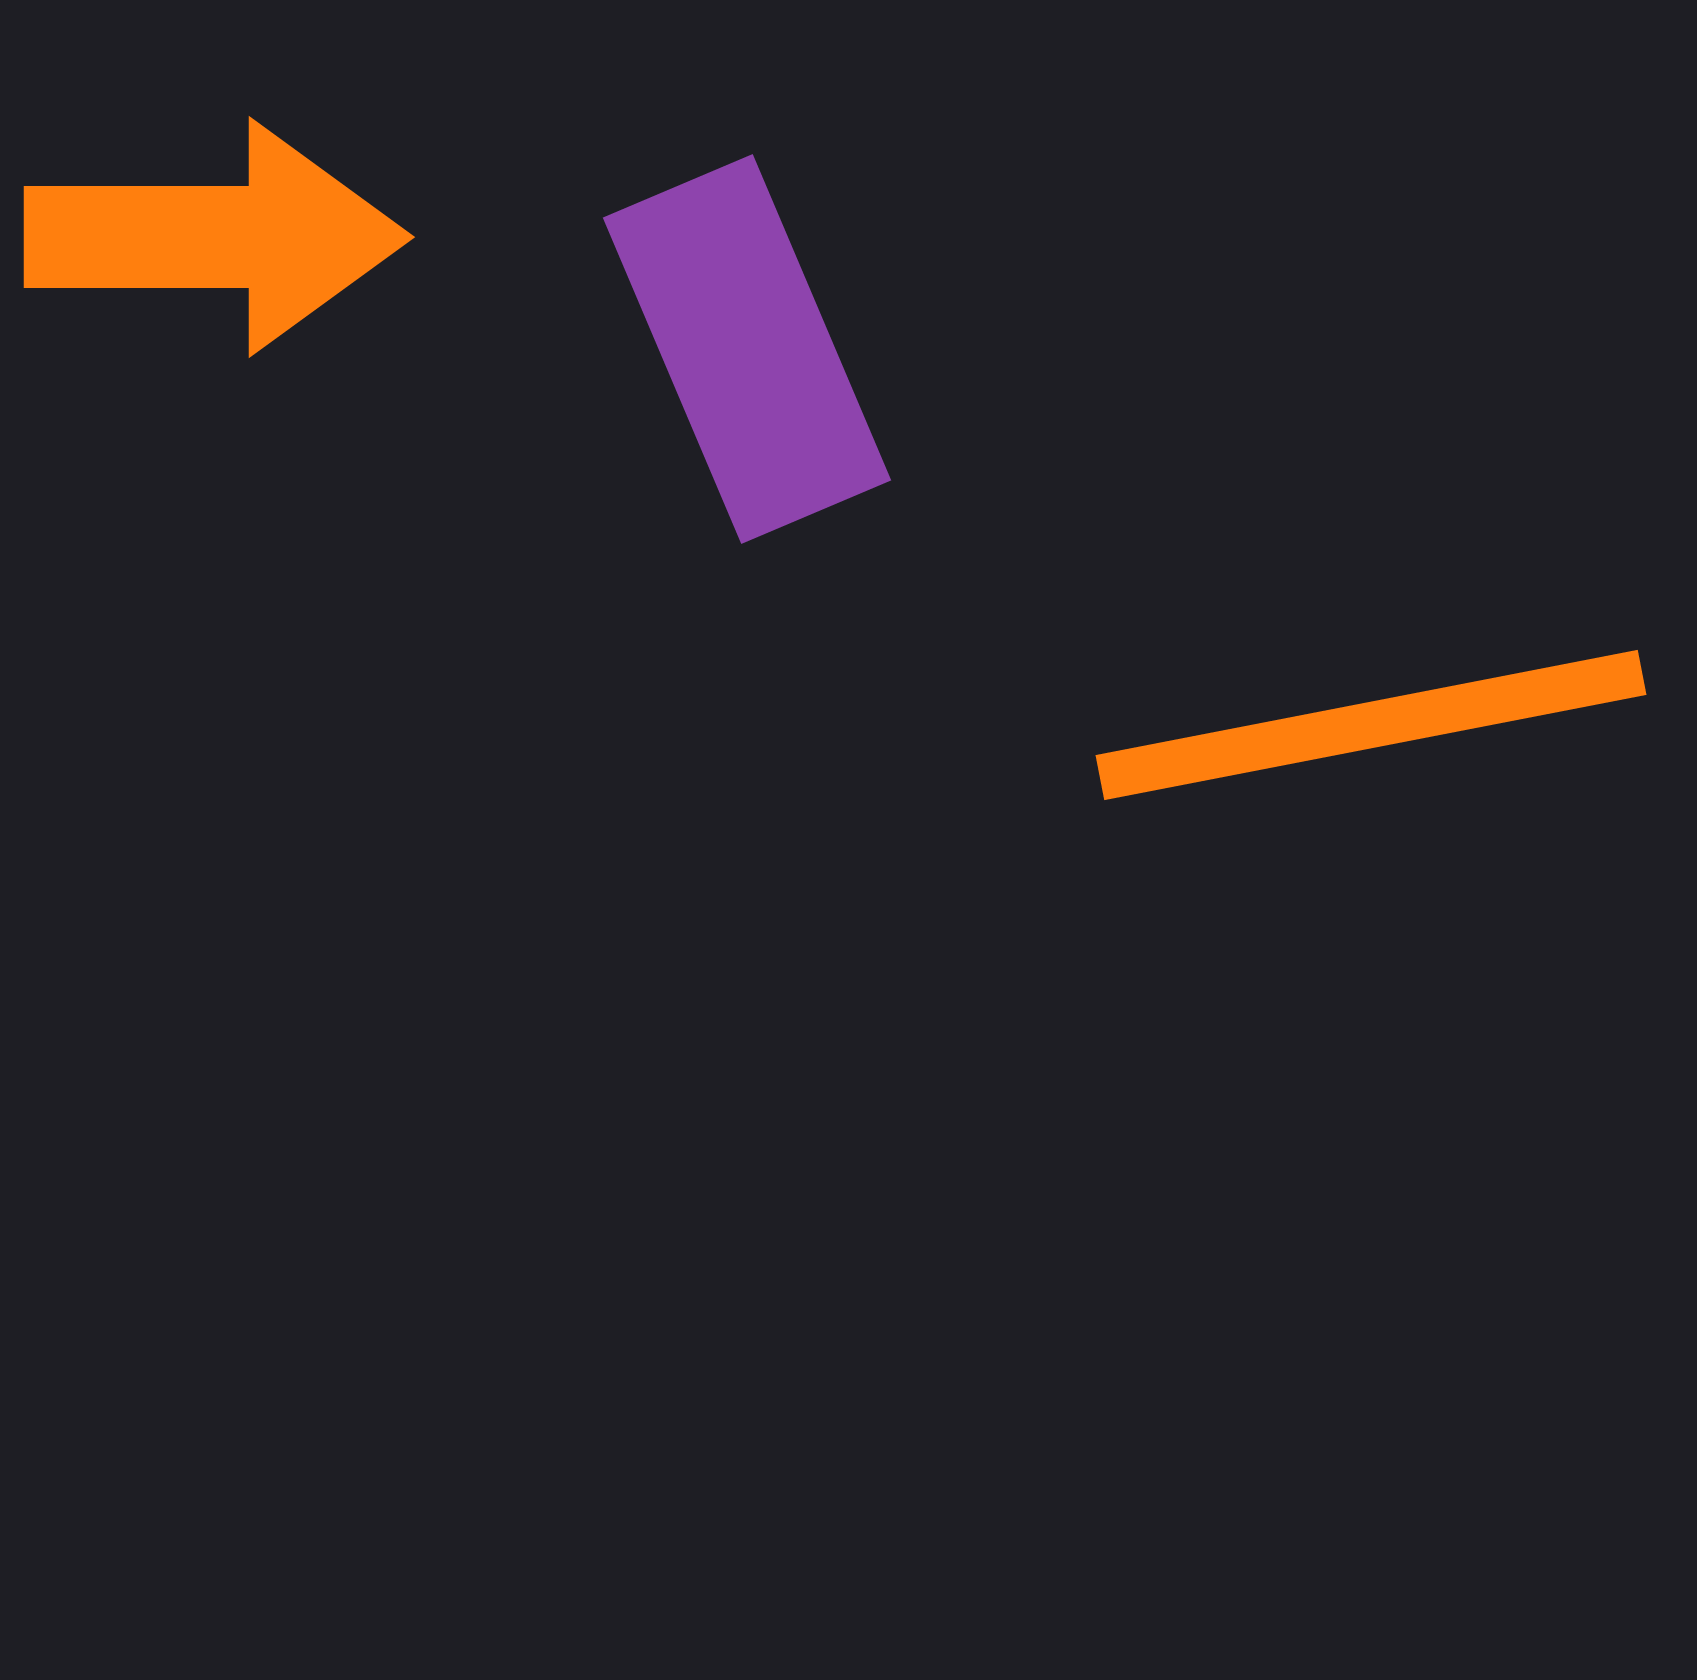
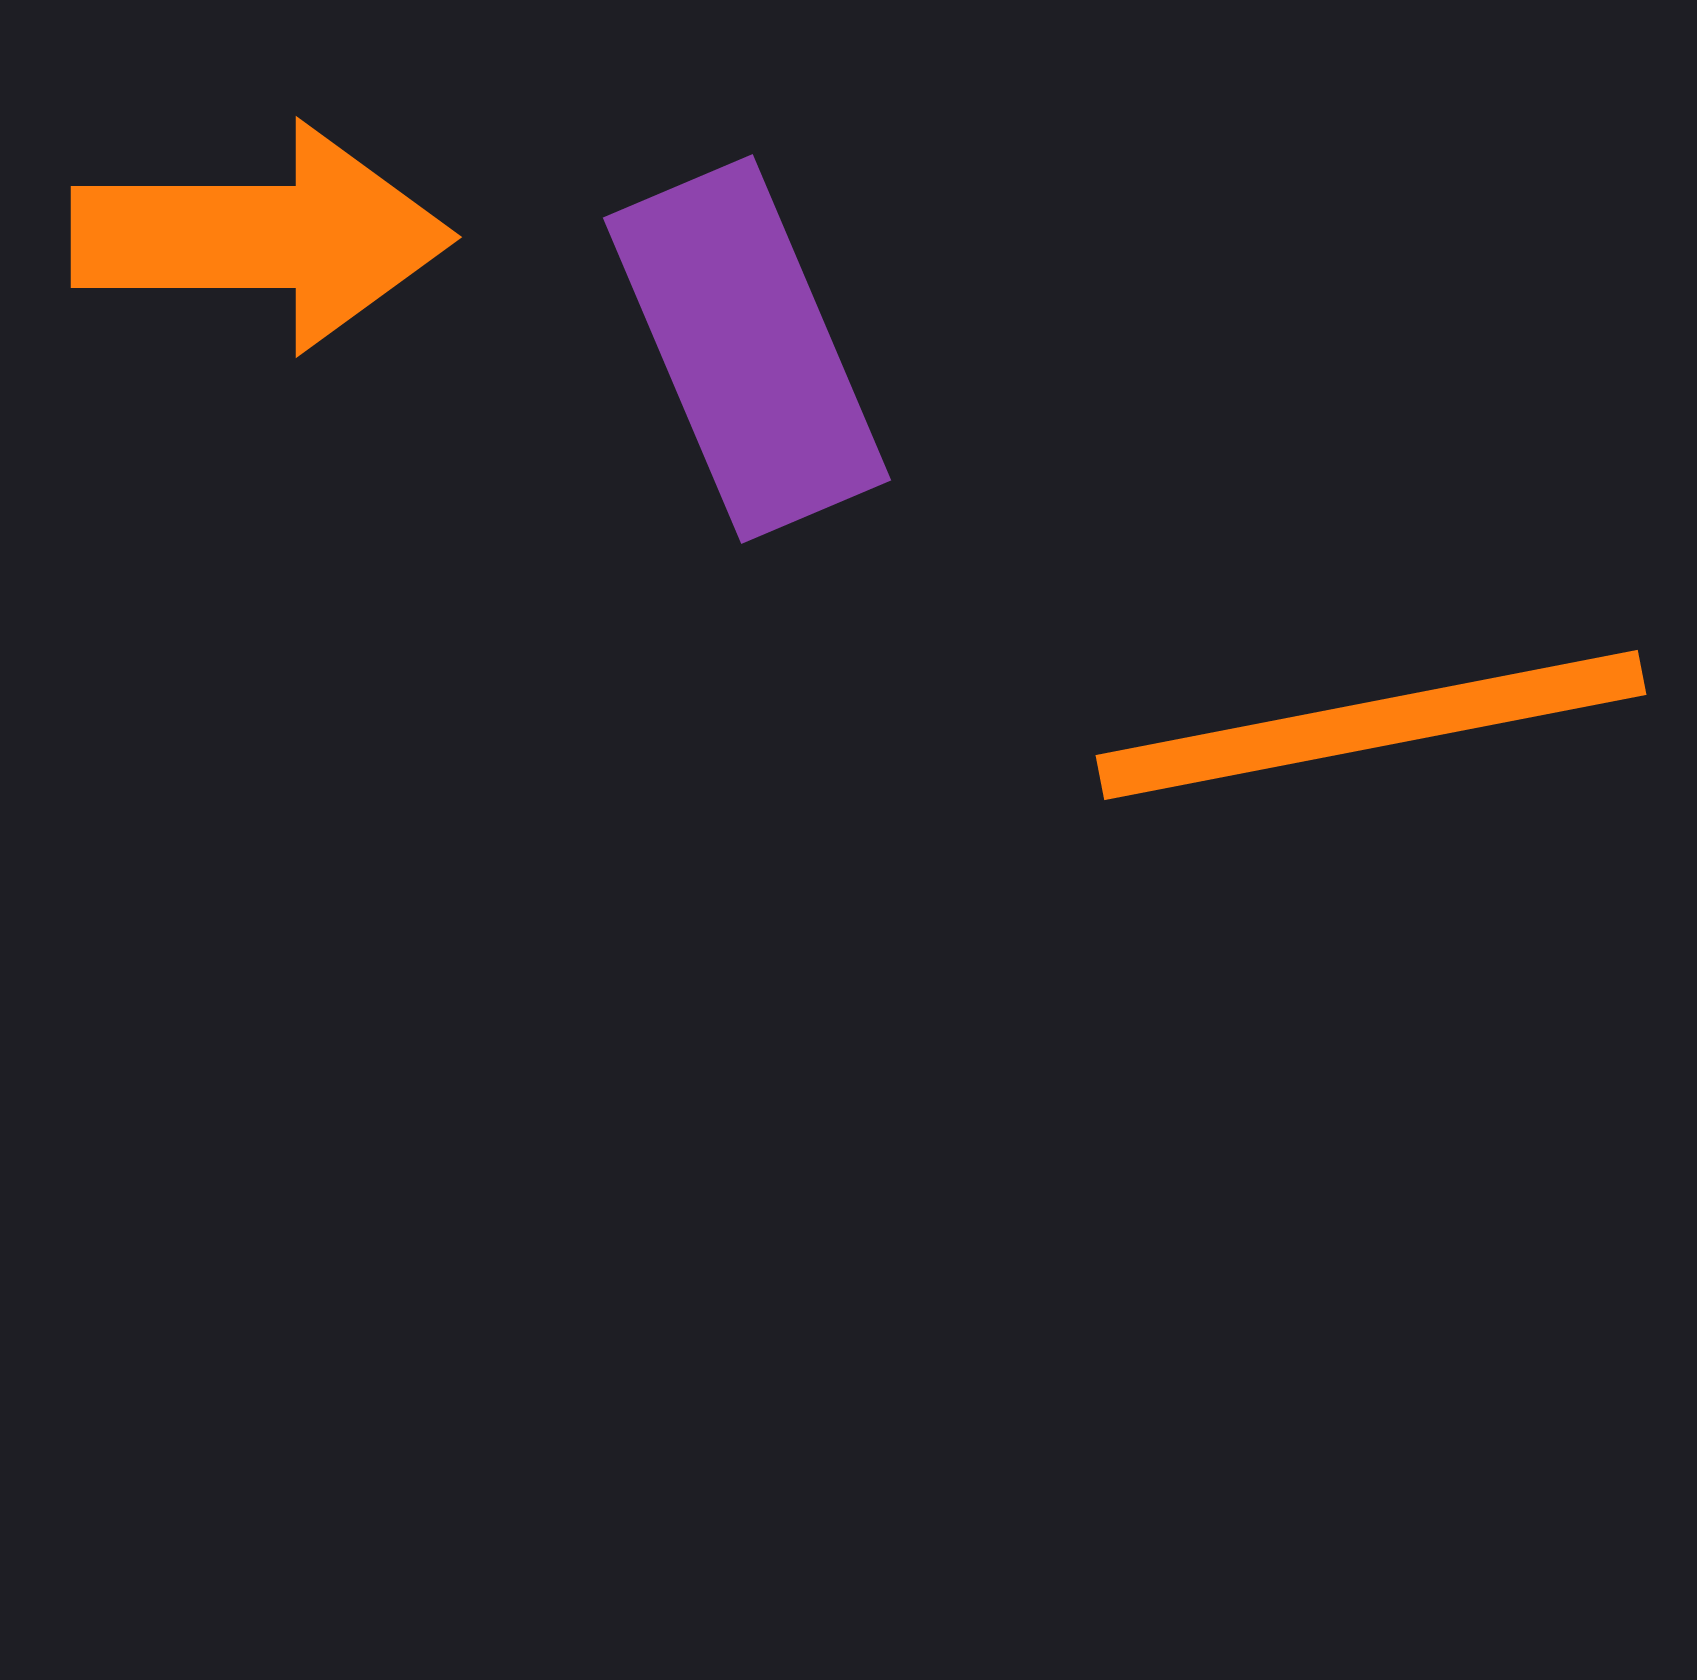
orange arrow: moved 47 px right
